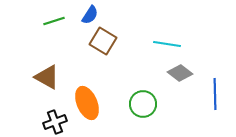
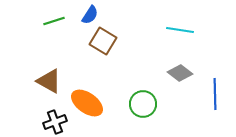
cyan line: moved 13 px right, 14 px up
brown triangle: moved 2 px right, 4 px down
orange ellipse: rotated 32 degrees counterclockwise
